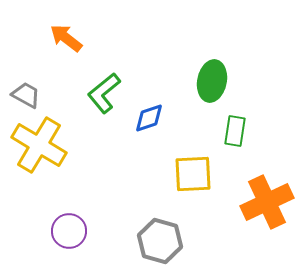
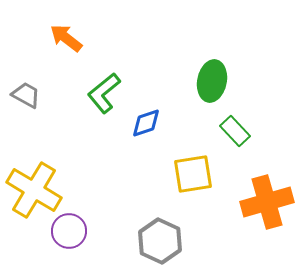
blue diamond: moved 3 px left, 5 px down
green rectangle: rotated 52 degrees counterclockwise
yellow cross: moved 5 px left, 45 px down
yellow square: rotated 6 degrees counterclockwise
orange cross: rotated 9 degrees clockwise
gray hexagon: rotated 9 degrees clockwise
